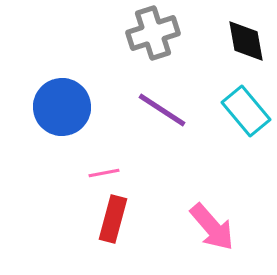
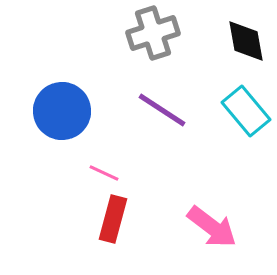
blue circle: moved 4 px down
pink line: rotated 36 degrees clockwise
pink arrow: rotated 12 degrees counterclockwise
